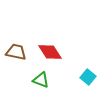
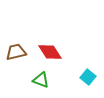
brown trapezoid: rotated 25 degrees counterclockwise
